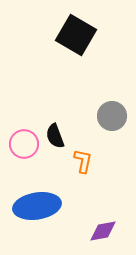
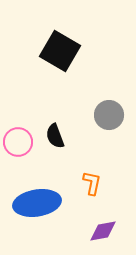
black square: moved 16 px left, 16 px down
gray circle: moved 3 px left, 1 px up
pink circle: moved 6 px left, 2 px up
orange L-shape: moved 9 px right, 22 px down
blue ellipse: moved 3 px up
